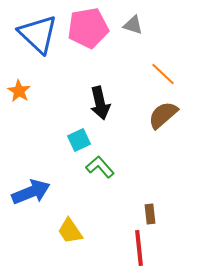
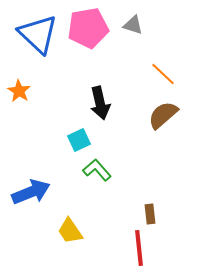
green L-shape: moved 3 px left, 3 px down
